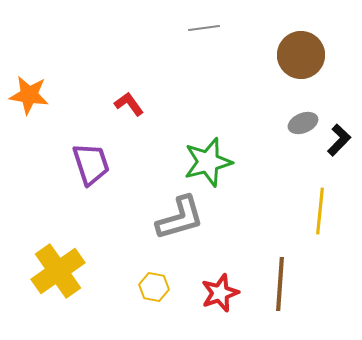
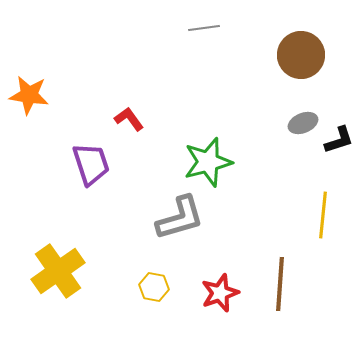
red L-shape: moved 15 px down
black L-shape: rotated 28 degrees clockwise
yellow line: moved 3 px right, 4 px down
